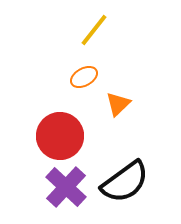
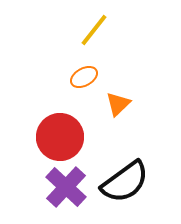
red circle: moved 1 px down
